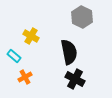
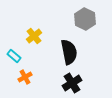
gray hexagon: moved 3 px right, 2 px down
yellow cross: moved 3 px right; rotated 21 degrees clockwise
black cross: moved 3 px left, 4 px down; rotated 30 degrees clockwise
